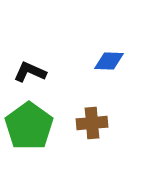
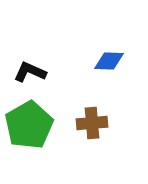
green pentagon: moved 1 px up; rotated 6 degrees clockwise
